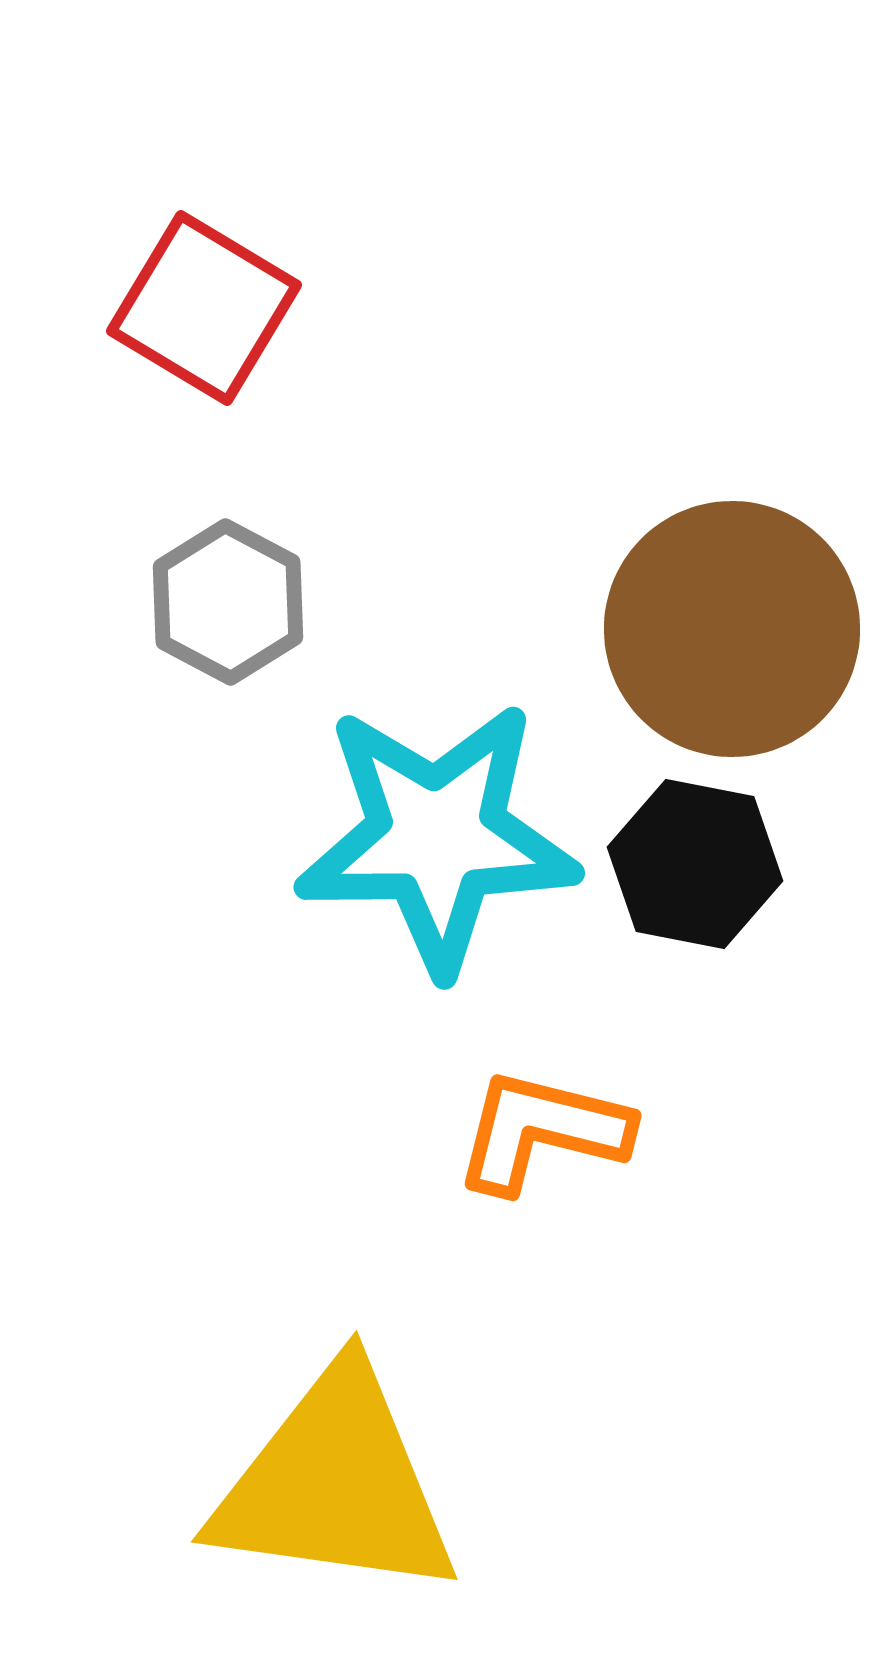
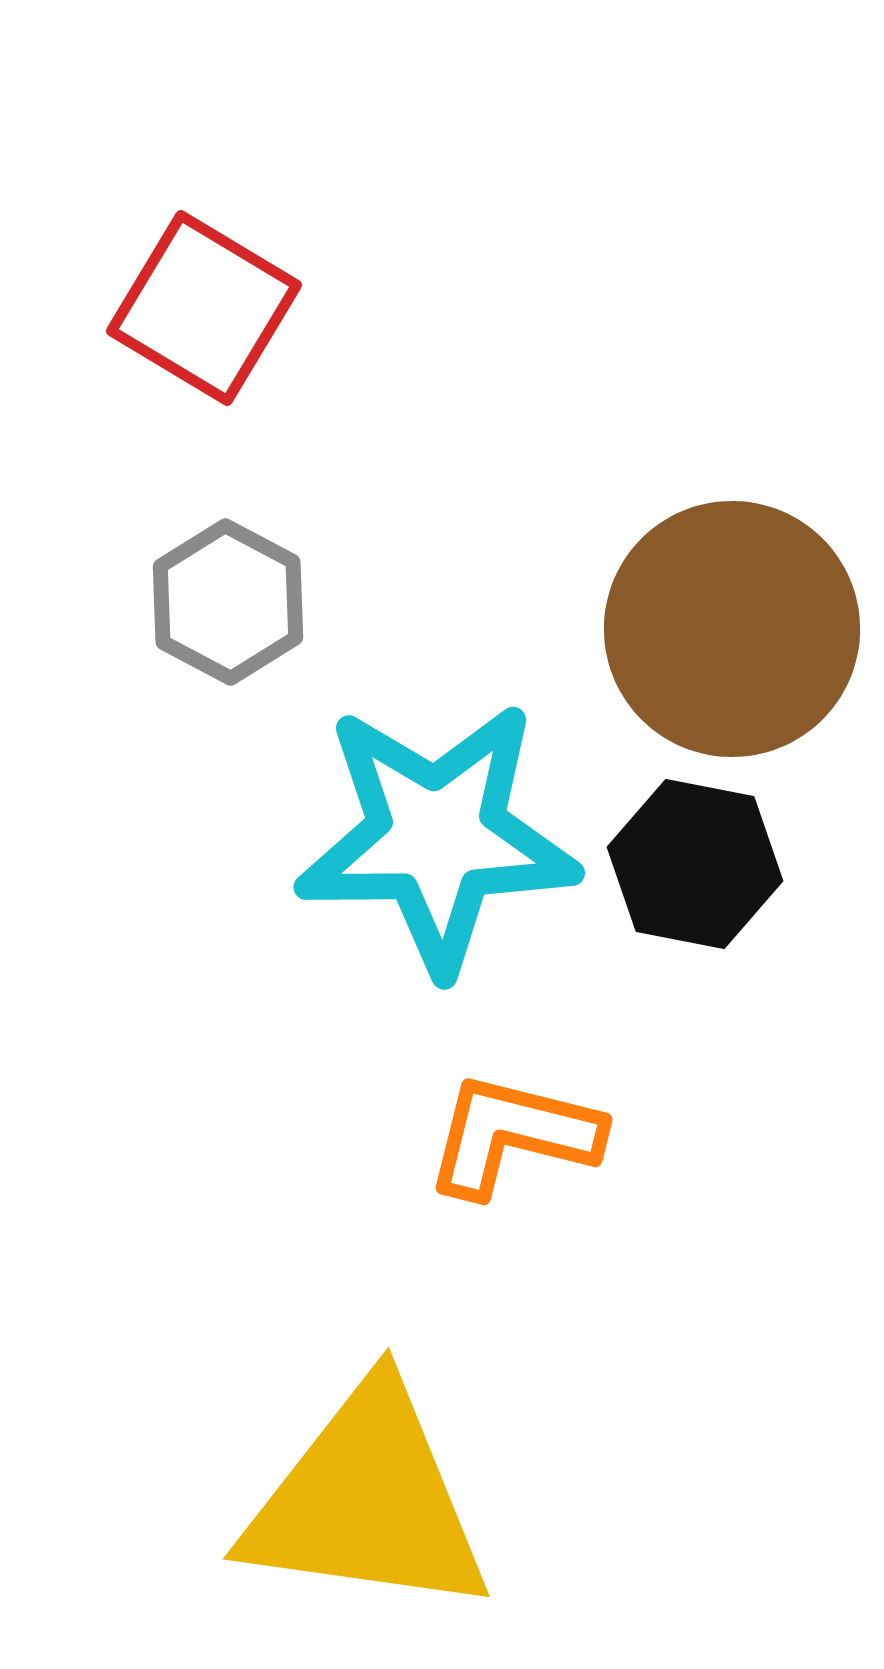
orange L-shape: moved 29 px left, 4 px down
yellow triangle: moved 32 px right, 17 px down
